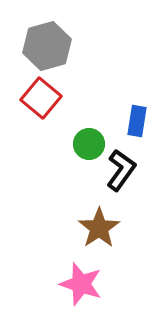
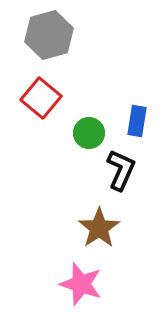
gray hexagon: moved 2 px right, 11 px up
green circle: moved 11 px up
black L-shape: rotated 12 degrees counterclockwise
